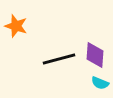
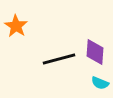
orange star: rotated 15 degrees clockwise
purple diamond: moved 3 px up
